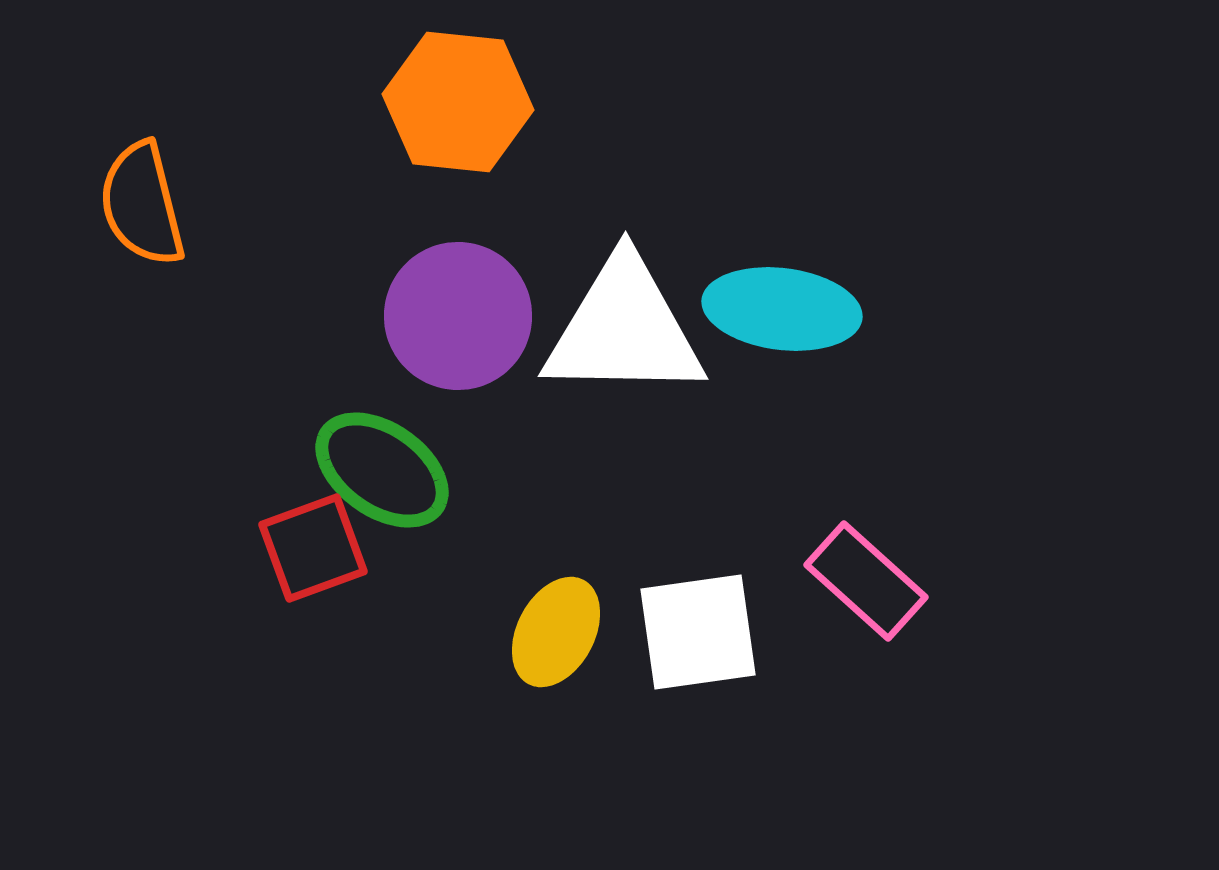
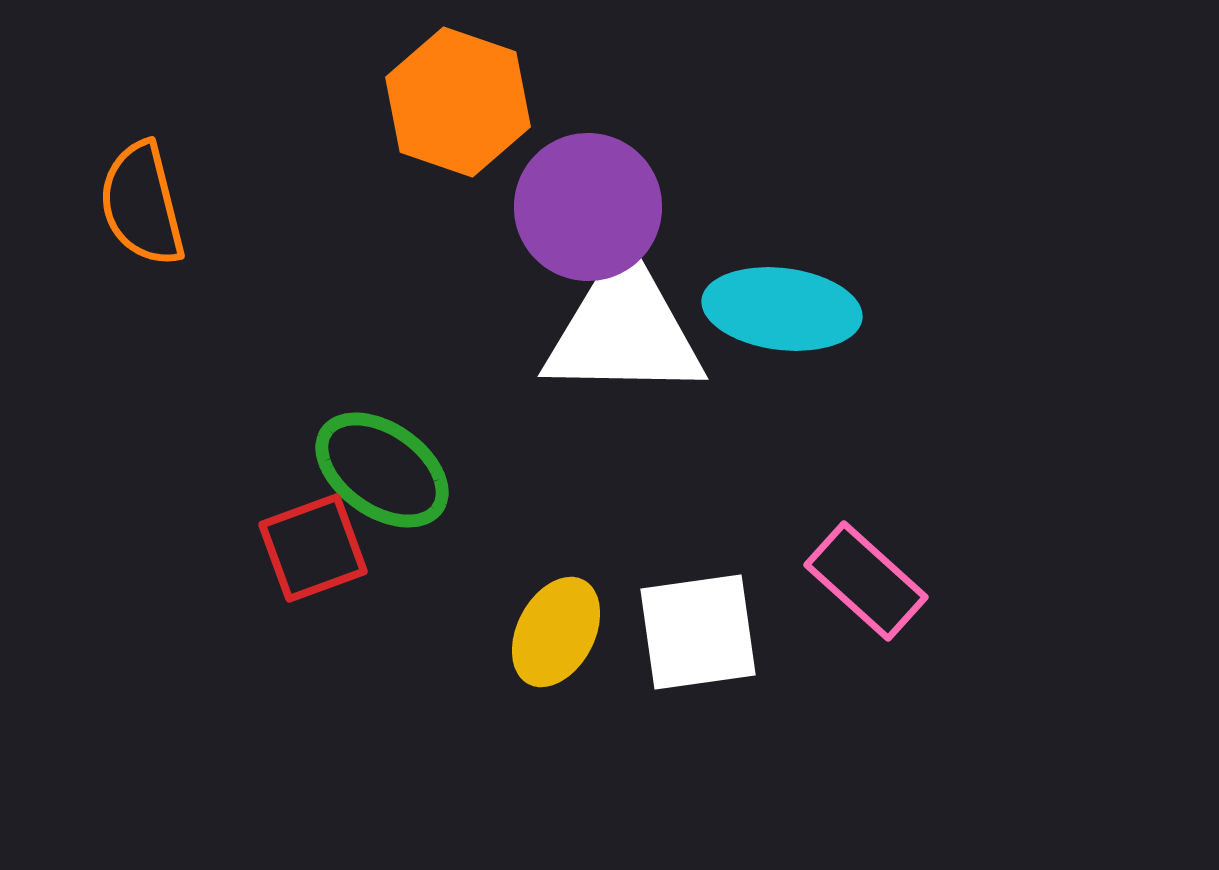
orange hexagon: rotated 13 degrees clockwise
purple circle: moved 130 px right, 109 px up
